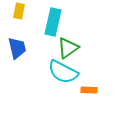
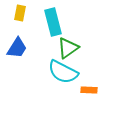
yellow rectangle: moved 1 px right, 2 px down
cyan rectangle: rotated 28 degrees counterclockwise
blue trapezoid: rotated 45 degrees clockwise
